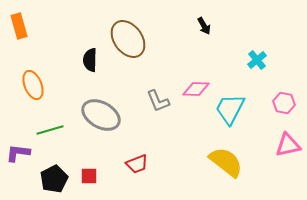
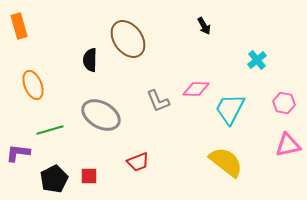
red trapezoid: moved 1 px right, 2 px up
